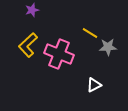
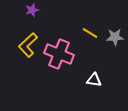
gray star: moved 7 px right, 10 px up
white triangle: moved 5 px up; rotated 35 degrees clockwise
